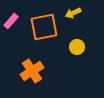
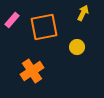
yellow arrow: moved 10 px right; rotated 140 degrees clockwise
pink rectangle: moved 1 px right, 1 px up
